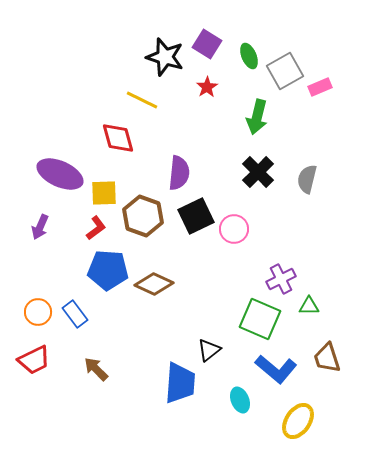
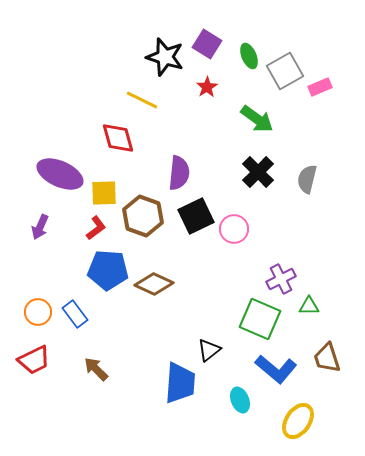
green arrow: moved 2 px down; rotated 68 degrees counterclockwise
